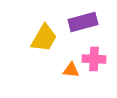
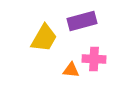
purple rectangle: moved 1 px left, 1 px up
